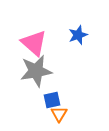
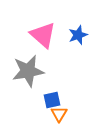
pink triangle: moved 9 px right, 8 px up
gray star: moved 8 px left
